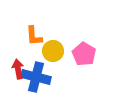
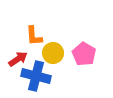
yellow circle: moved 2 px down
red arrow: moved 10 px up; rotated 66 degrees clockwise
blue cross: moved 1 px up
